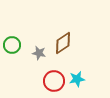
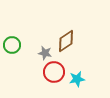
brown diamond: moved 3 px right, 2 px up
gray star: moved 6 px right
red circle: moved 9 px up
